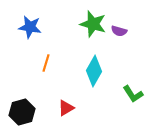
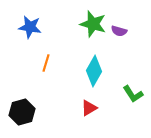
red triangle: moved 23 px right
